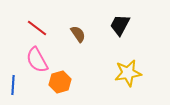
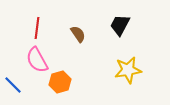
red line: rotated 60 degrees clockwise
yellow star: moved 3 px up
blue line: rotated 48 degrees counterclockwise
